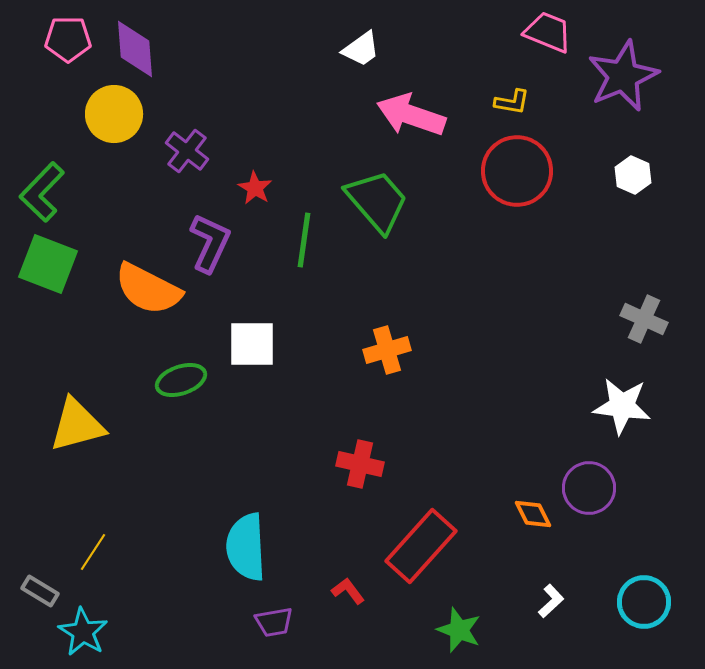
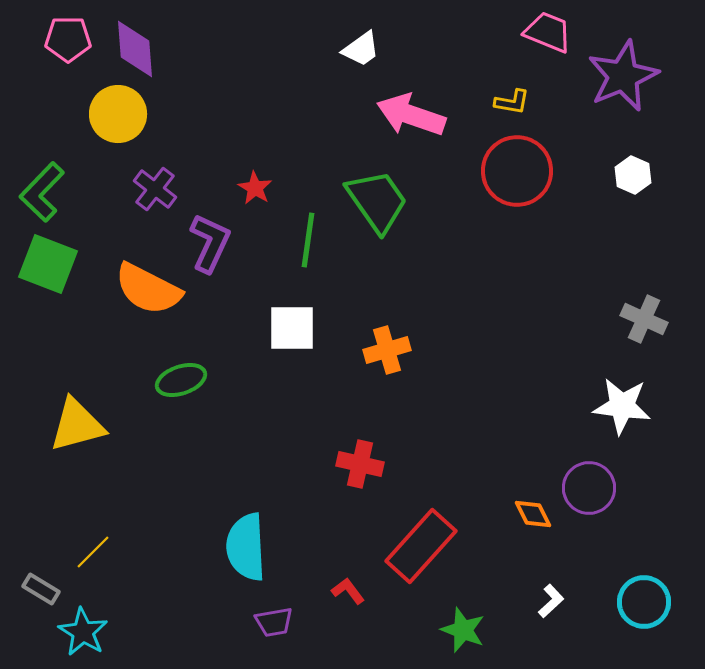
yellow circle: moved 4 px right
purple cross: moved 32 px left, 38 px down
green trapezoid: rotated 6 degrees clockwise
green line: moved 4 px right
white square: moved 40 px right, 16 px up
yellow line: rotated 12 degrees clockwise
gray rectangle: moved 1 px right, 2 px up
green star: moved 4 px right
